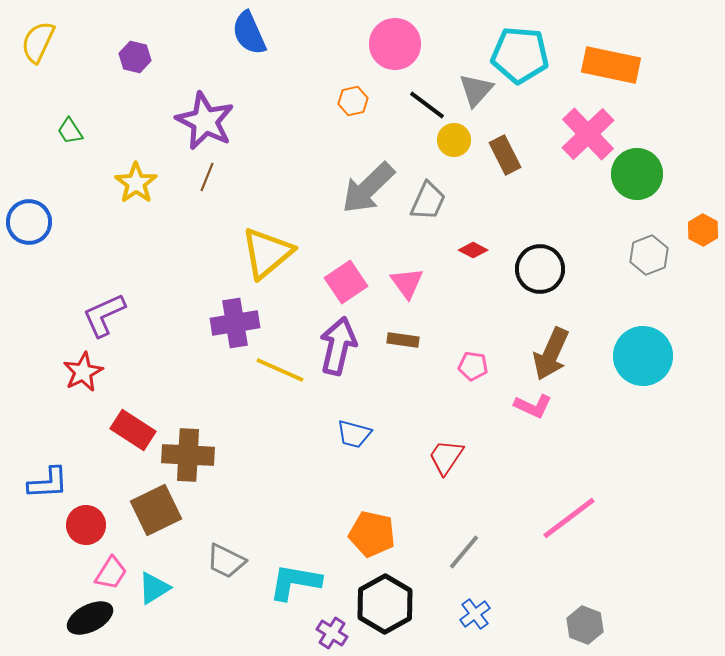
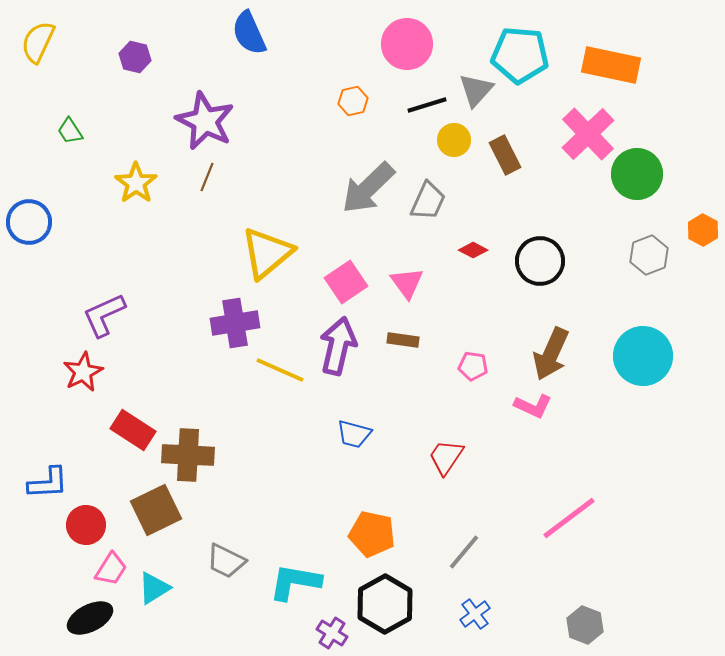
pink circle at (395, 44): moved 12 px right
black line at (427, 105): rotated 54 degrees counterclockwise
black circle at (540, 269): moved 8 px up
pink trapezoid at (111, 573): moved 4 px up
